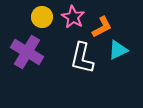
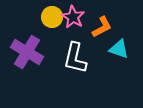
yellow circle: moved 10 px right
cyan triangle: moved 1 px right, 1 px up; rotated 45 degrees clockwise
white L-shape: moved 7 px left
